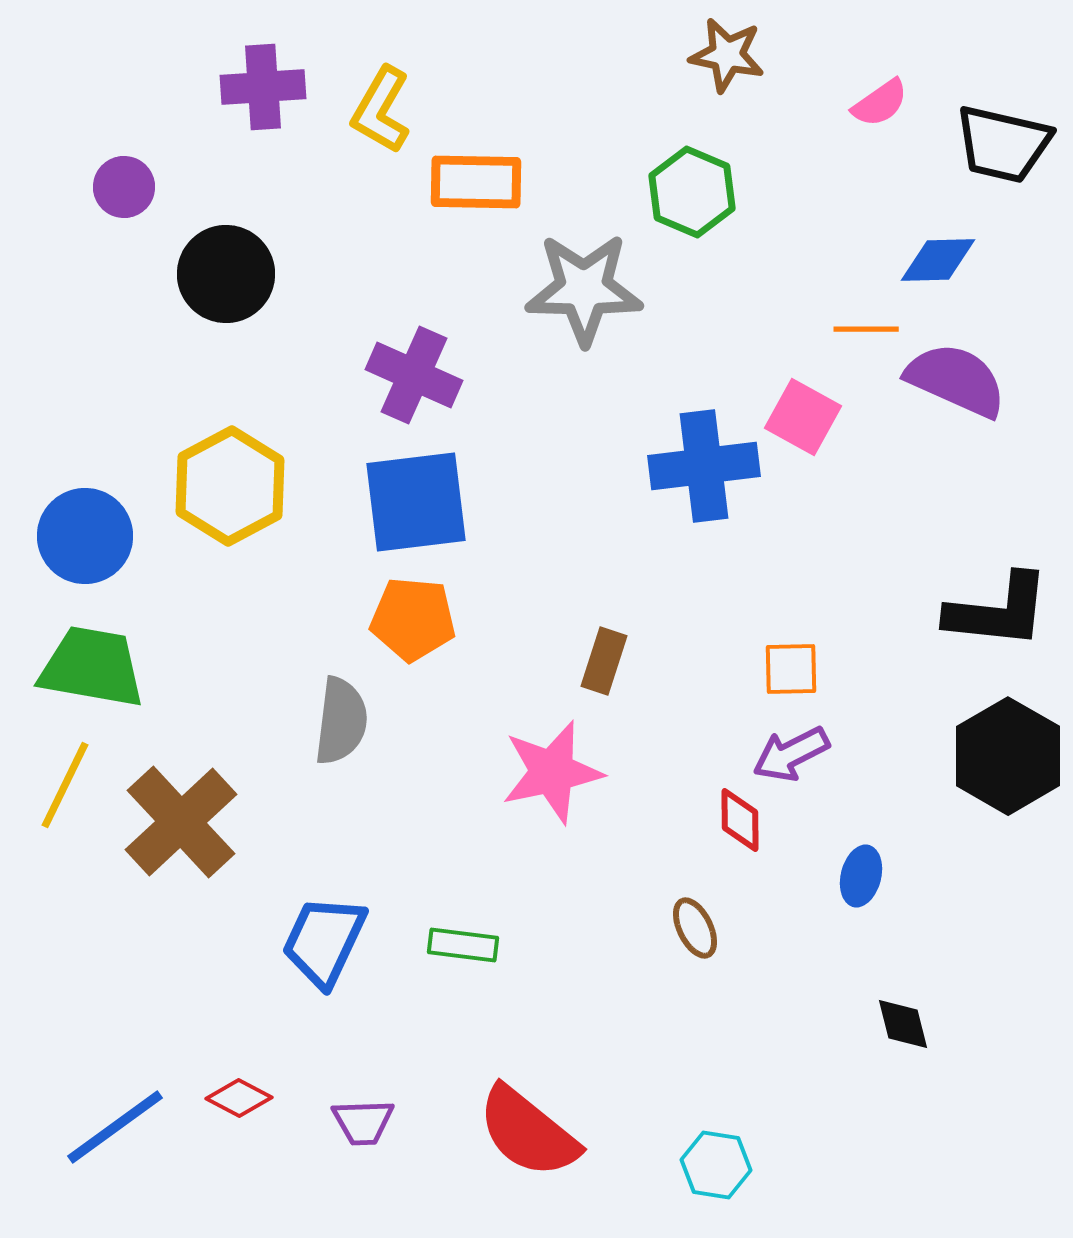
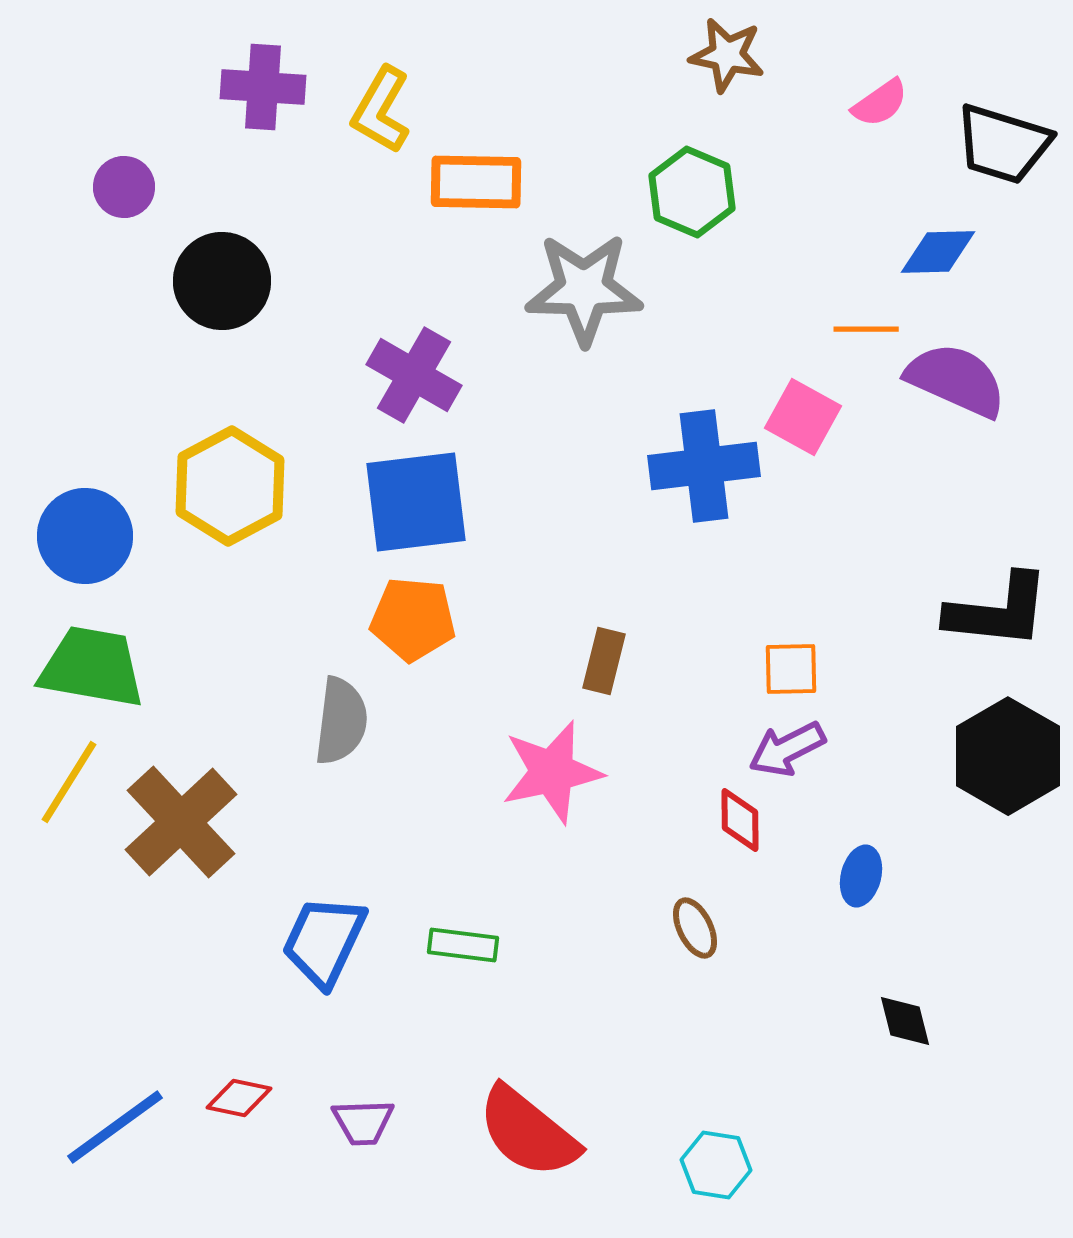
purple cross at (263, 87): rotated 8 degrees clockwise
black trapezoid at (1003, 144): rotated 4 degrees clockwise
blue diamond at (938, 260): moved 8 px up
black circle at (226, 274): moved 4 px left, 7 px down
purple cross at (414, 375): rotated 6 degrees clockwise
brown rectangle at (604, 661): rotated 4 degrees counterclockwise
purple arrow at (791, 754): moved 4 px left, 5 px up
yellow line at (65, 785): moved 4 px right, 3 px up; rotated 6 degrees clockwise
black diamond at (903, 1024): moved 2 px right, 3 px up
red diamond at (239, 1098): rotated 16 degrees counterclockwise
